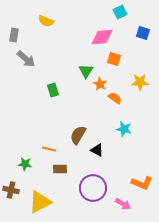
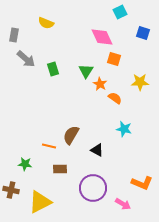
yellow semicircle: moved 2 px down
pink diamond: rotated 70 degrees clockwise
green rectangle: moved 21 px up
brown semicircle: moved 7 px left
orange line: moved 3 px up
